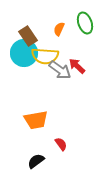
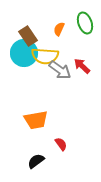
red arrow: moved 5 px right
